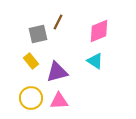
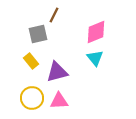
brown line: moved 4 px left, 7 px up
pink diamond: moved 3 px left, 1 px down
cyan triangle: moved 3 px up; rotated 18 degrees clockwise
yellow circle: moved 1 px right
